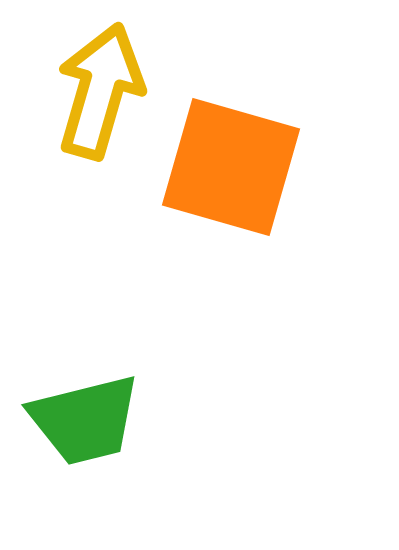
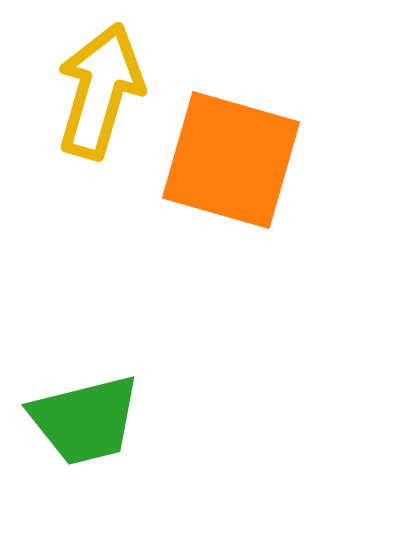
orange square: moved 7 px up
